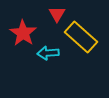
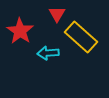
red star: moved 3 px left, 2 px up
